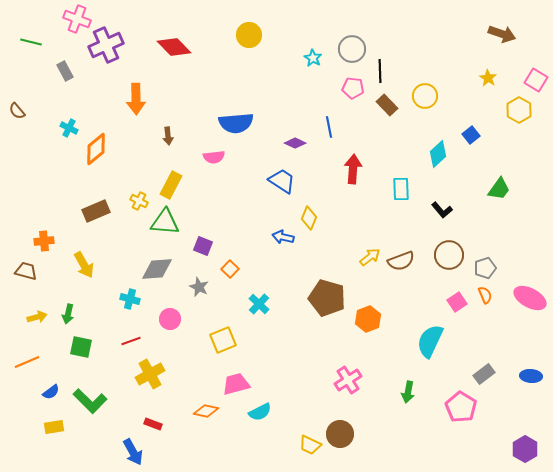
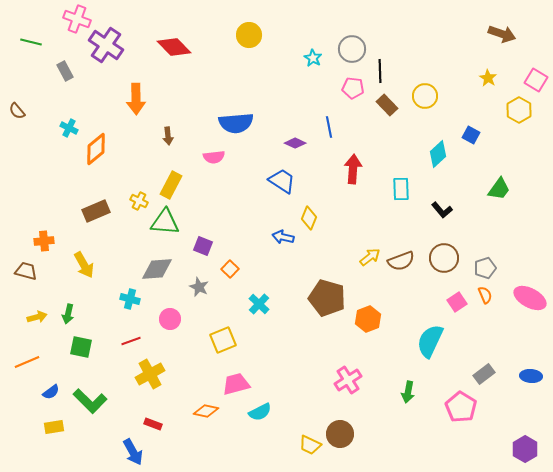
purple cross at (106, 45): rotated 32 degrees counterclockwise
blue square at (471, 135): rotated 24 degrees counterclockwise
brown circle at (449, 255): moved 5 px left, 3 px down
